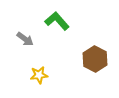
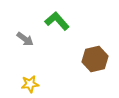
brown hexagon: rotated 20 degrees clockwise
yellow star: moved 9 px left, 9 px down
